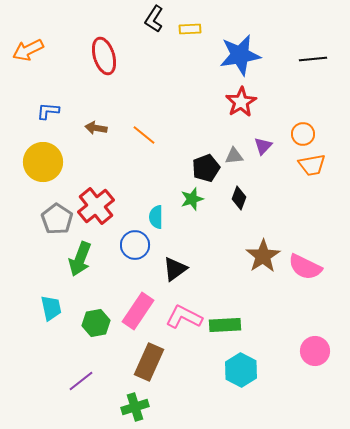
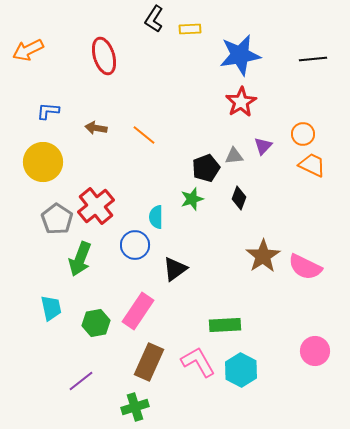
orange trapezoid: rotated 144 degrees counterclockwise
pink L-shape: moved 14 px right, 45 px down; rotated 33 degrees clockwise
